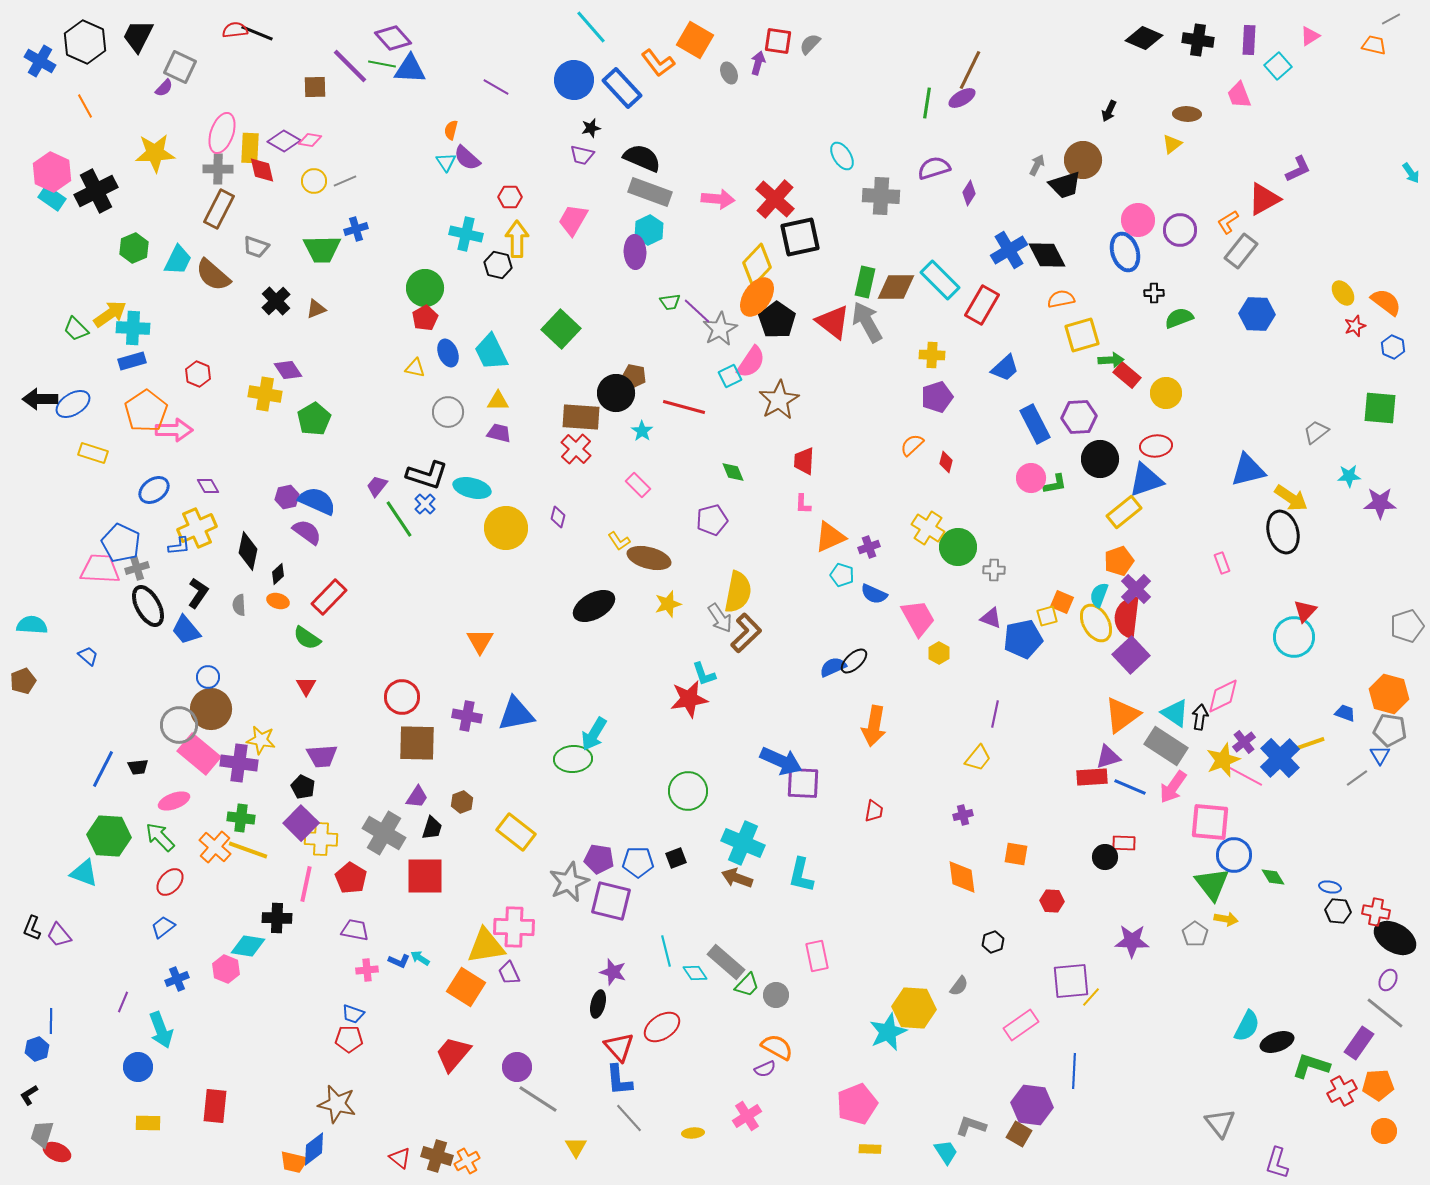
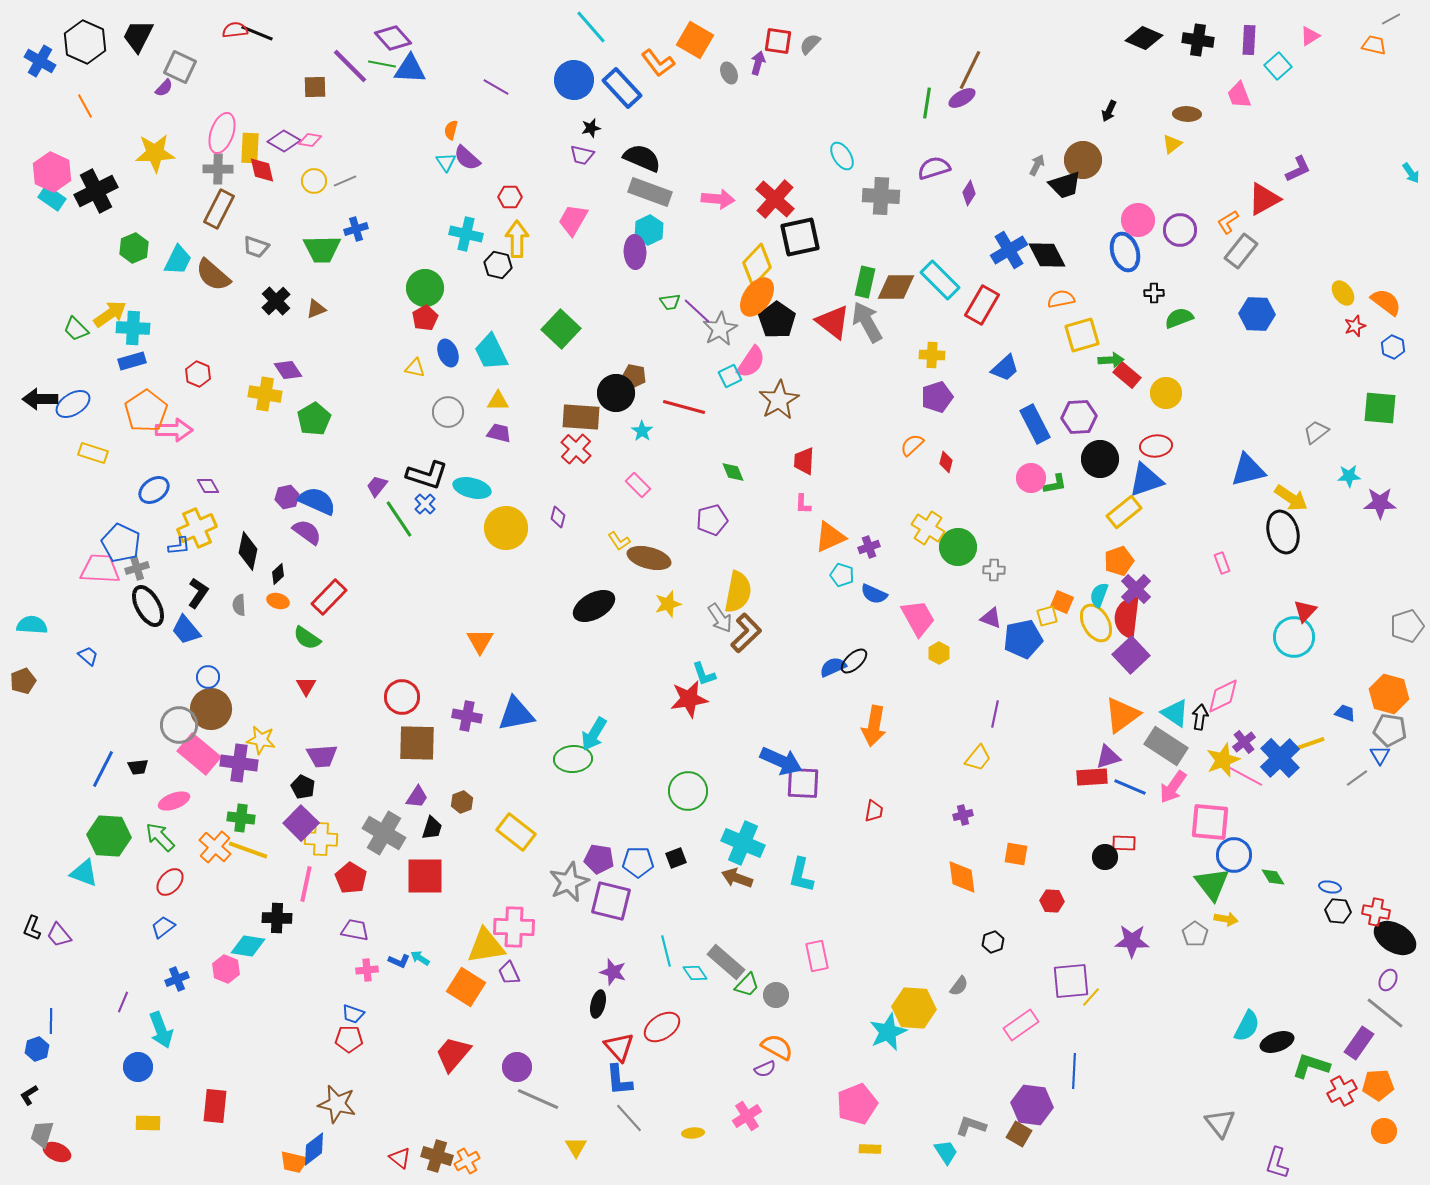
gray line at (538, 1099): rotated 9 degrees counterclockwise
